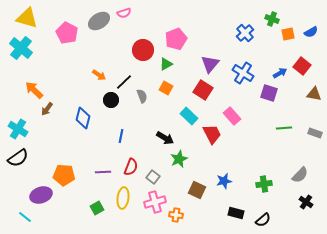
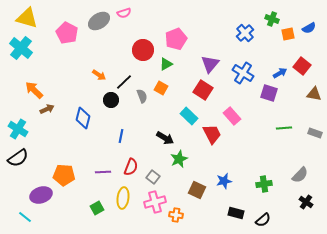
blue semicircle at (311, 32): moved 2 px left, 4 px up
orange square at (166, 88): moved 5 px left
brown arrow at (47, 109): rotated 152 degrees counterclockwise
